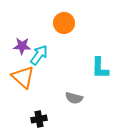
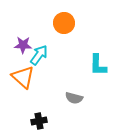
purple star: moved 1 px right, 1 px up
cyan L-shape: moved 2 px left, 3 px up
black cross: moved 2 px down
